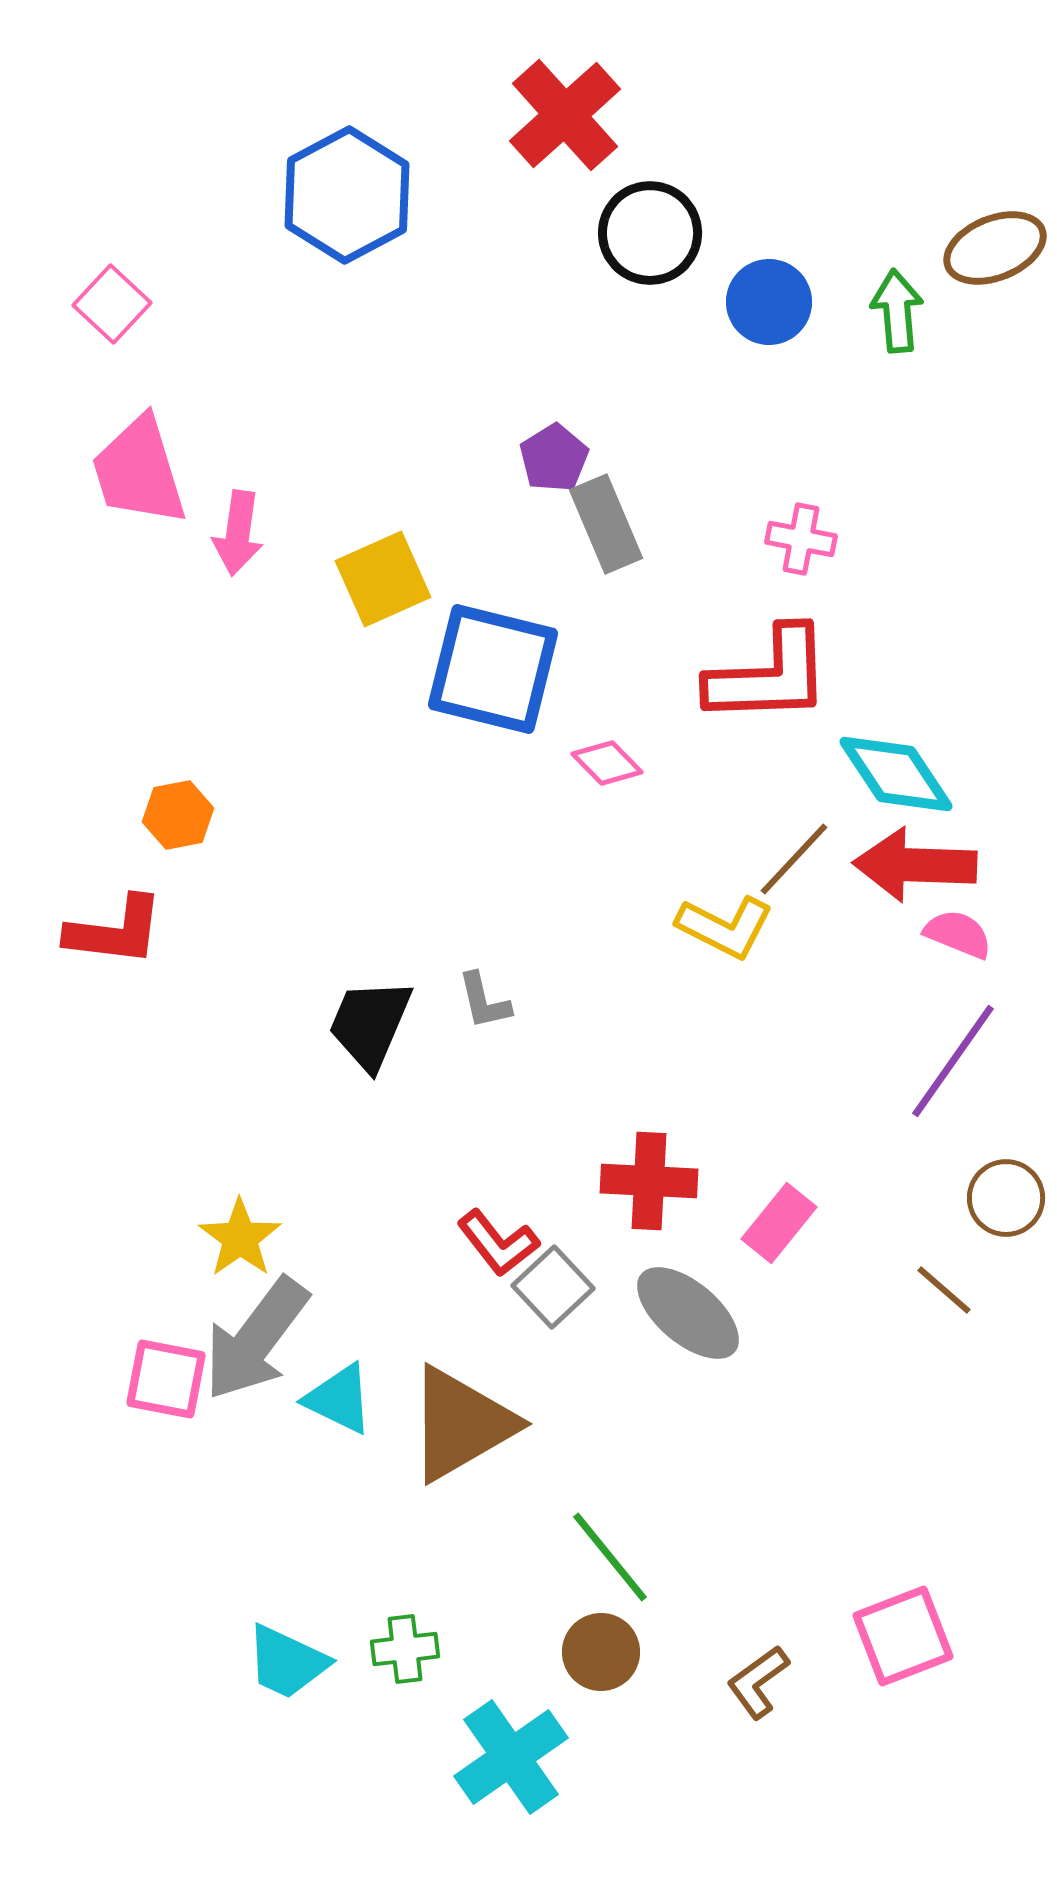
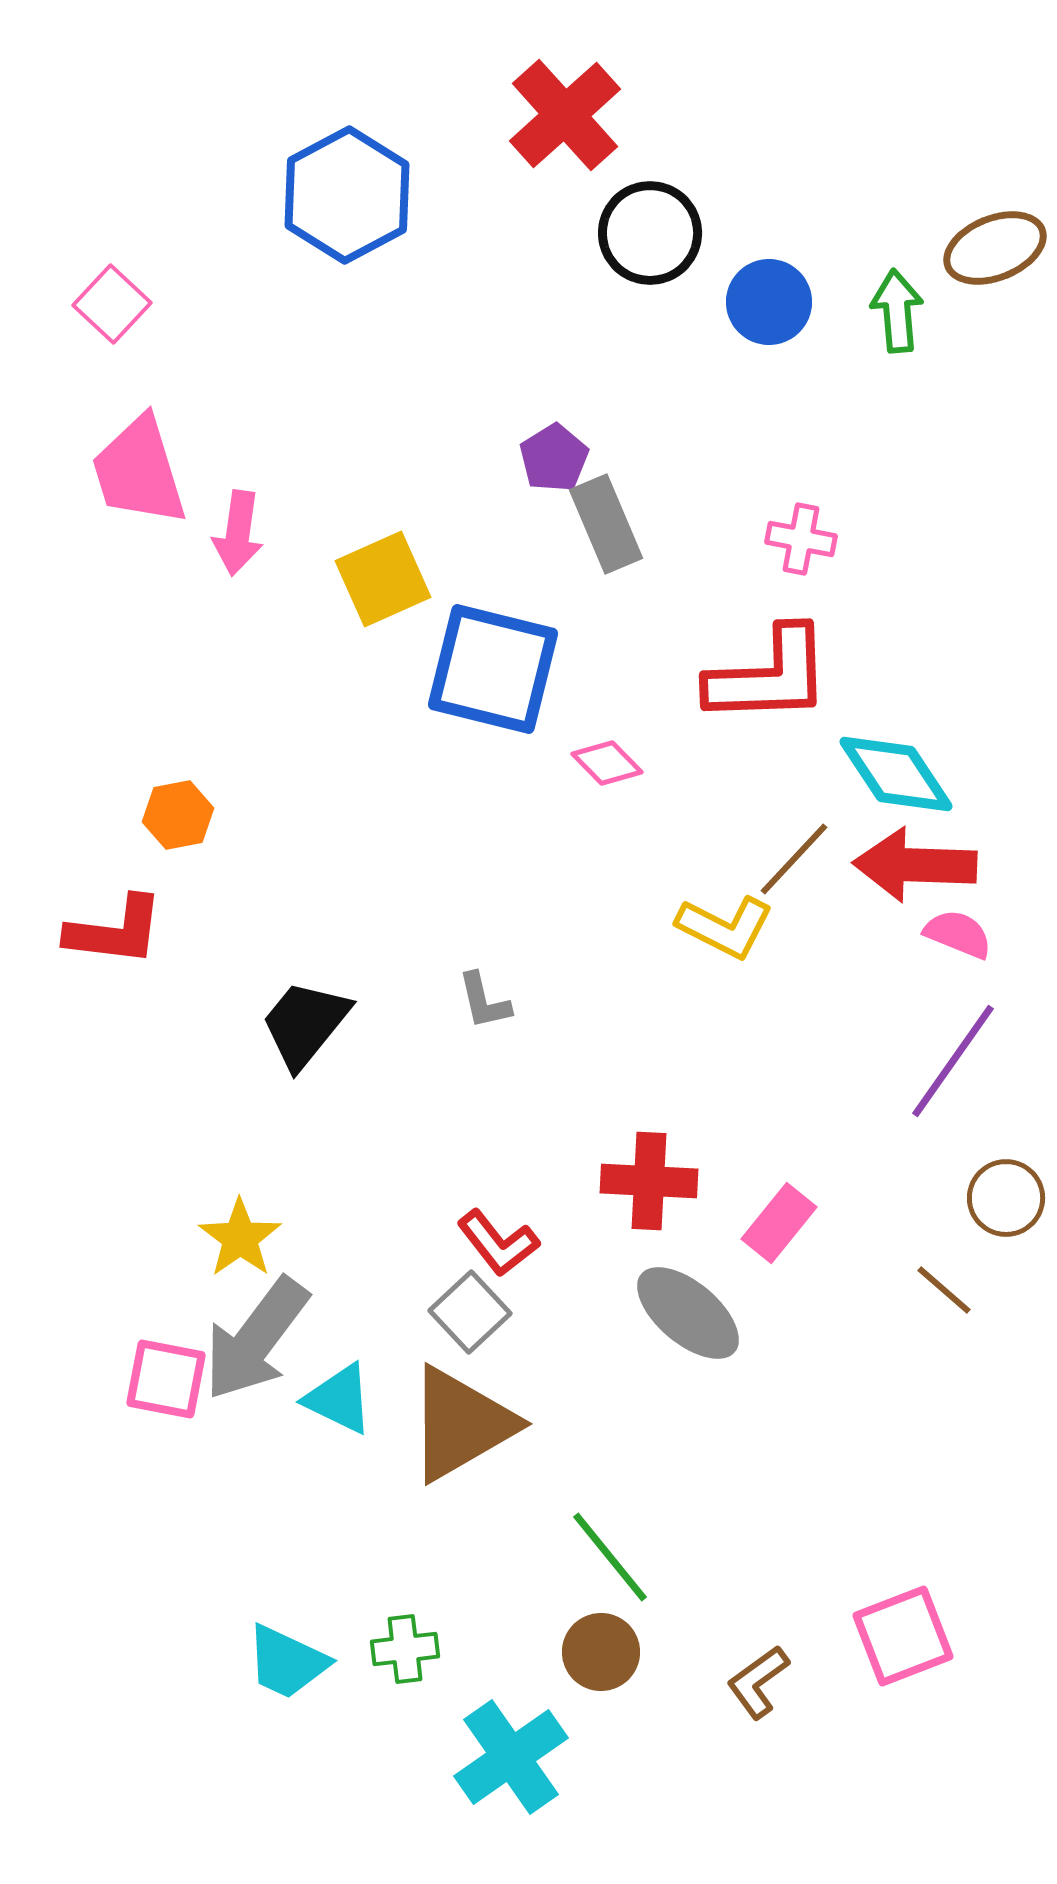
black trapezoid at (370, 1024): moved 65 px left; rotated 16 degrees clockwise
gray square at (553, 1287): moved 83 px left, 25 px down
